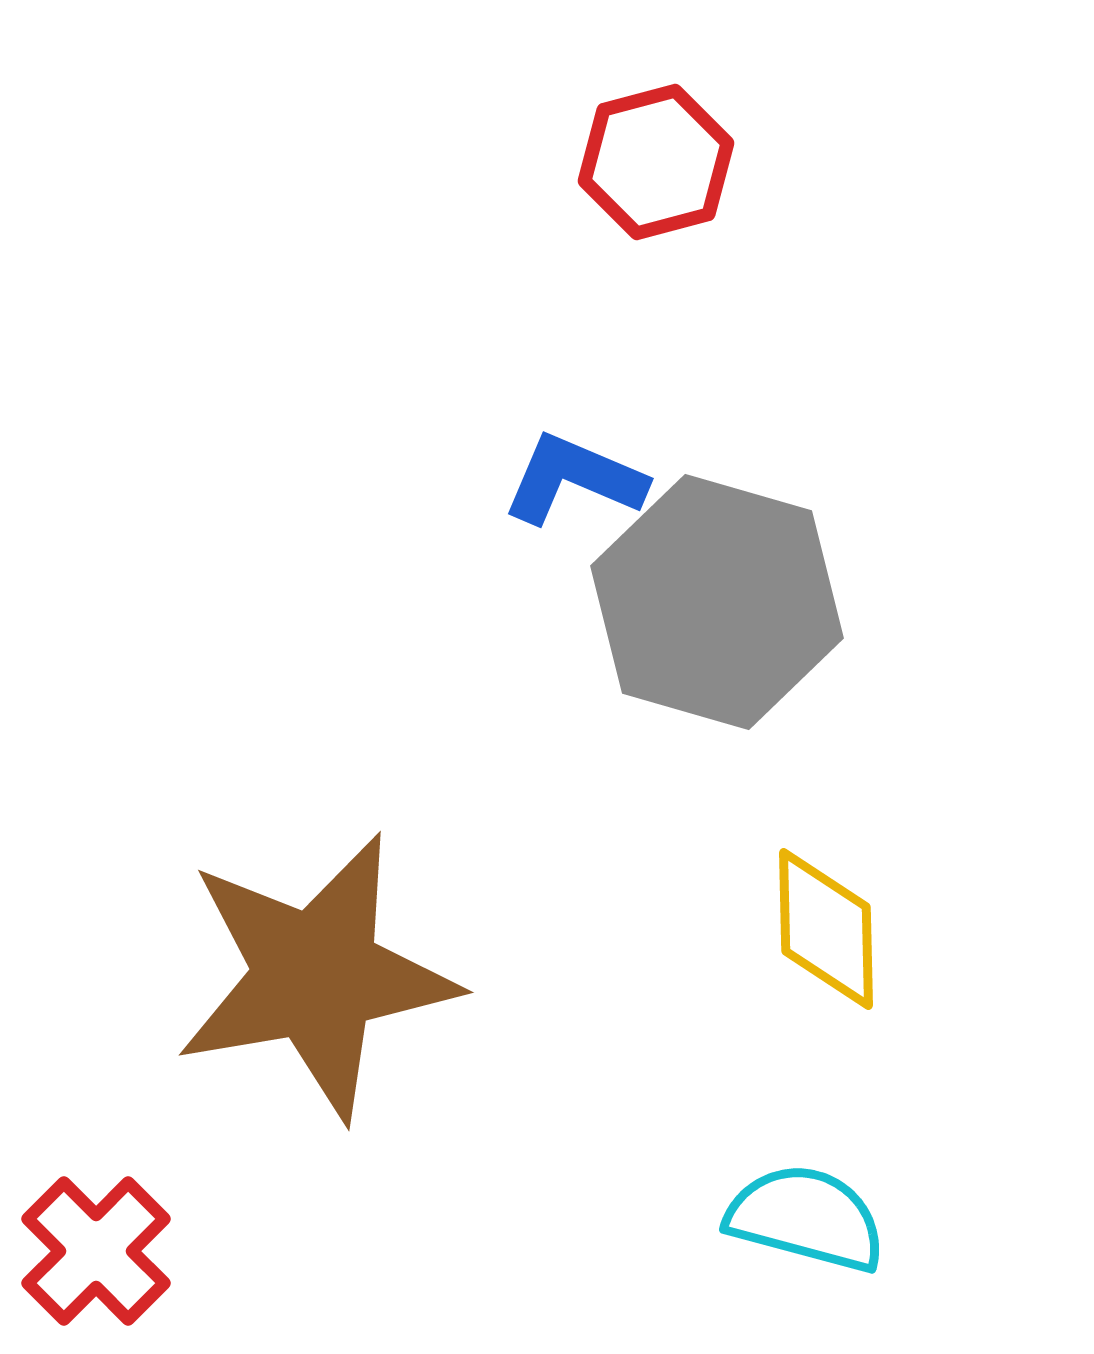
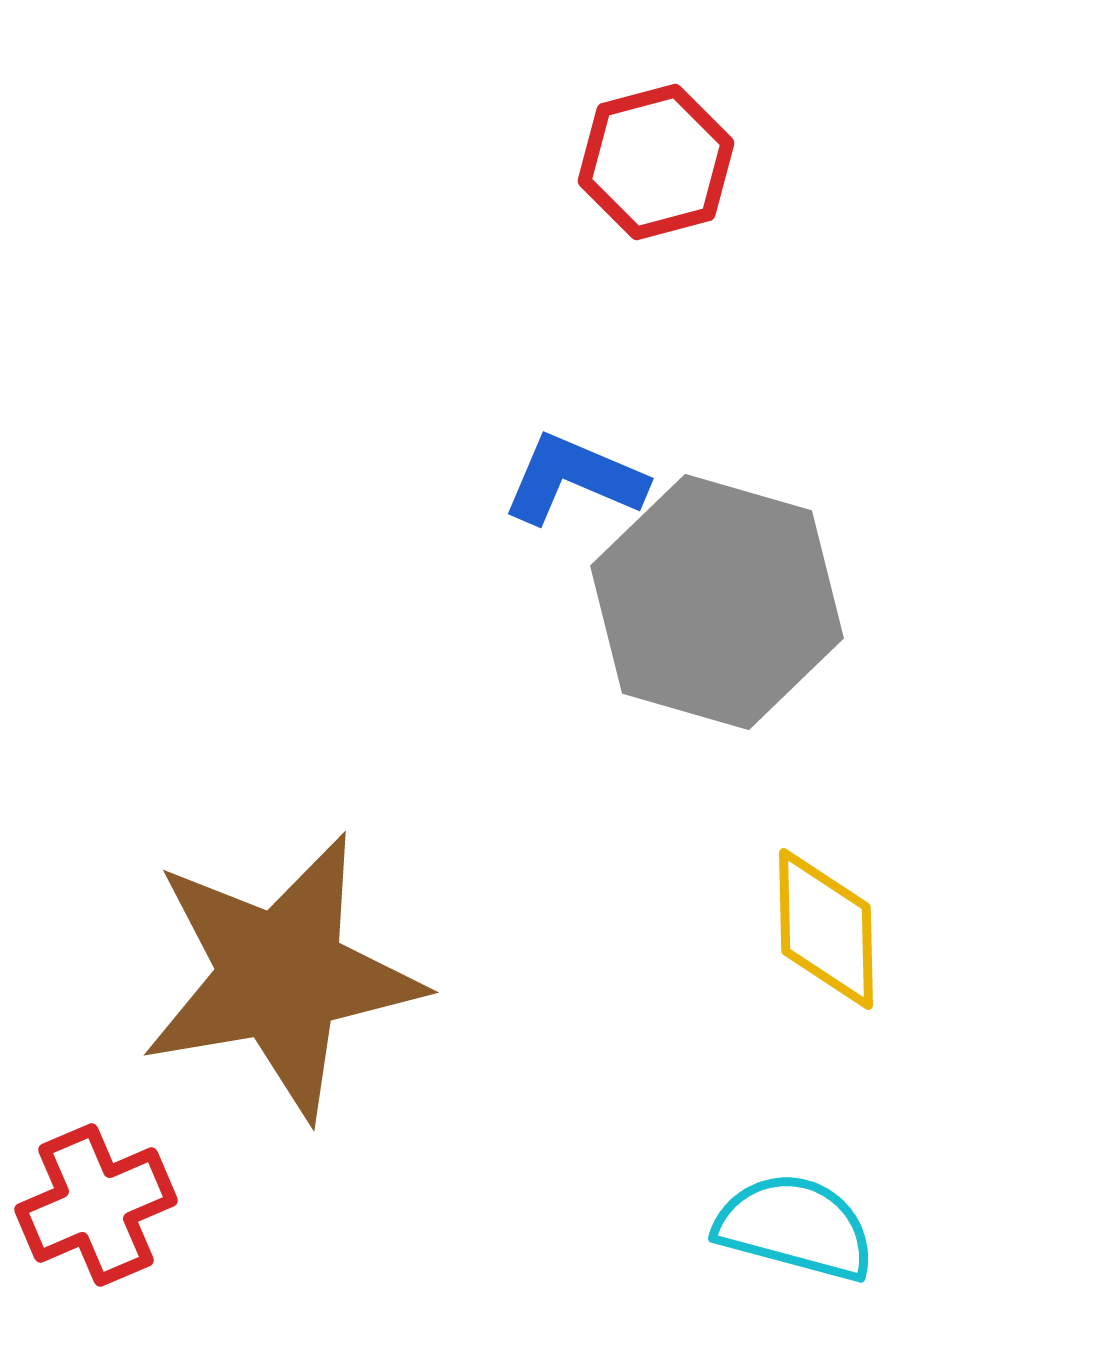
brown star: moved 35 px left
cyan semicircle: moved 11 px left, 9 px down
red cross: moved 46 px up; rotated 22 degrees clockwise
